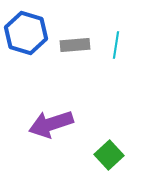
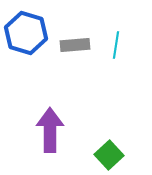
purple arrow: moved 1 px left, 6 px down; rotated 108 degrees clockwise
